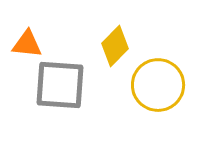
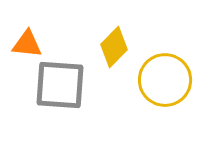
yellow diamond: moved 1 px left, 1 px down
yellow circle: moved 7 px right, 5 px up
